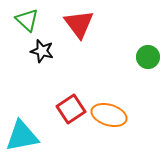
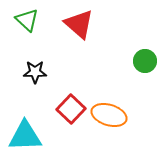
red triangle: rotated 12 degrees counterclockwise
black star: moved 7 px left, 21 px down; rotated 15 degrees counterclockwise
green circle: moved 3 px left, 4 px down
red square: rotated 12 degrees counterclockwise
cyan triangle: moved 3 px right; rotated 9 degrees clockwise
